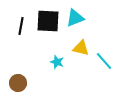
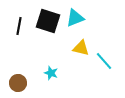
black square: rotated 15 degrees clockwise
black line: moved 2 px left
cyan star: moved 6 px left, 11 px down
